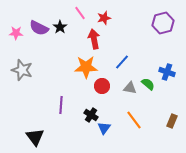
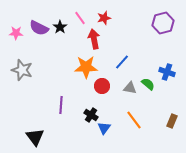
pink line: moved 5 px down
